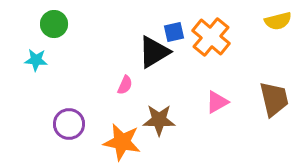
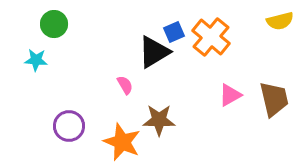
yellow semicircle: moved 2 px right
blue square: rotated 10 degrees counterclockwise
pink semicircle: rotated 54 degrees counterclockwise
pink triangle: moved 13 px right, 7 px up
purple circle: moved 2 px down
orange star: rotated 12 degrees clockwise
